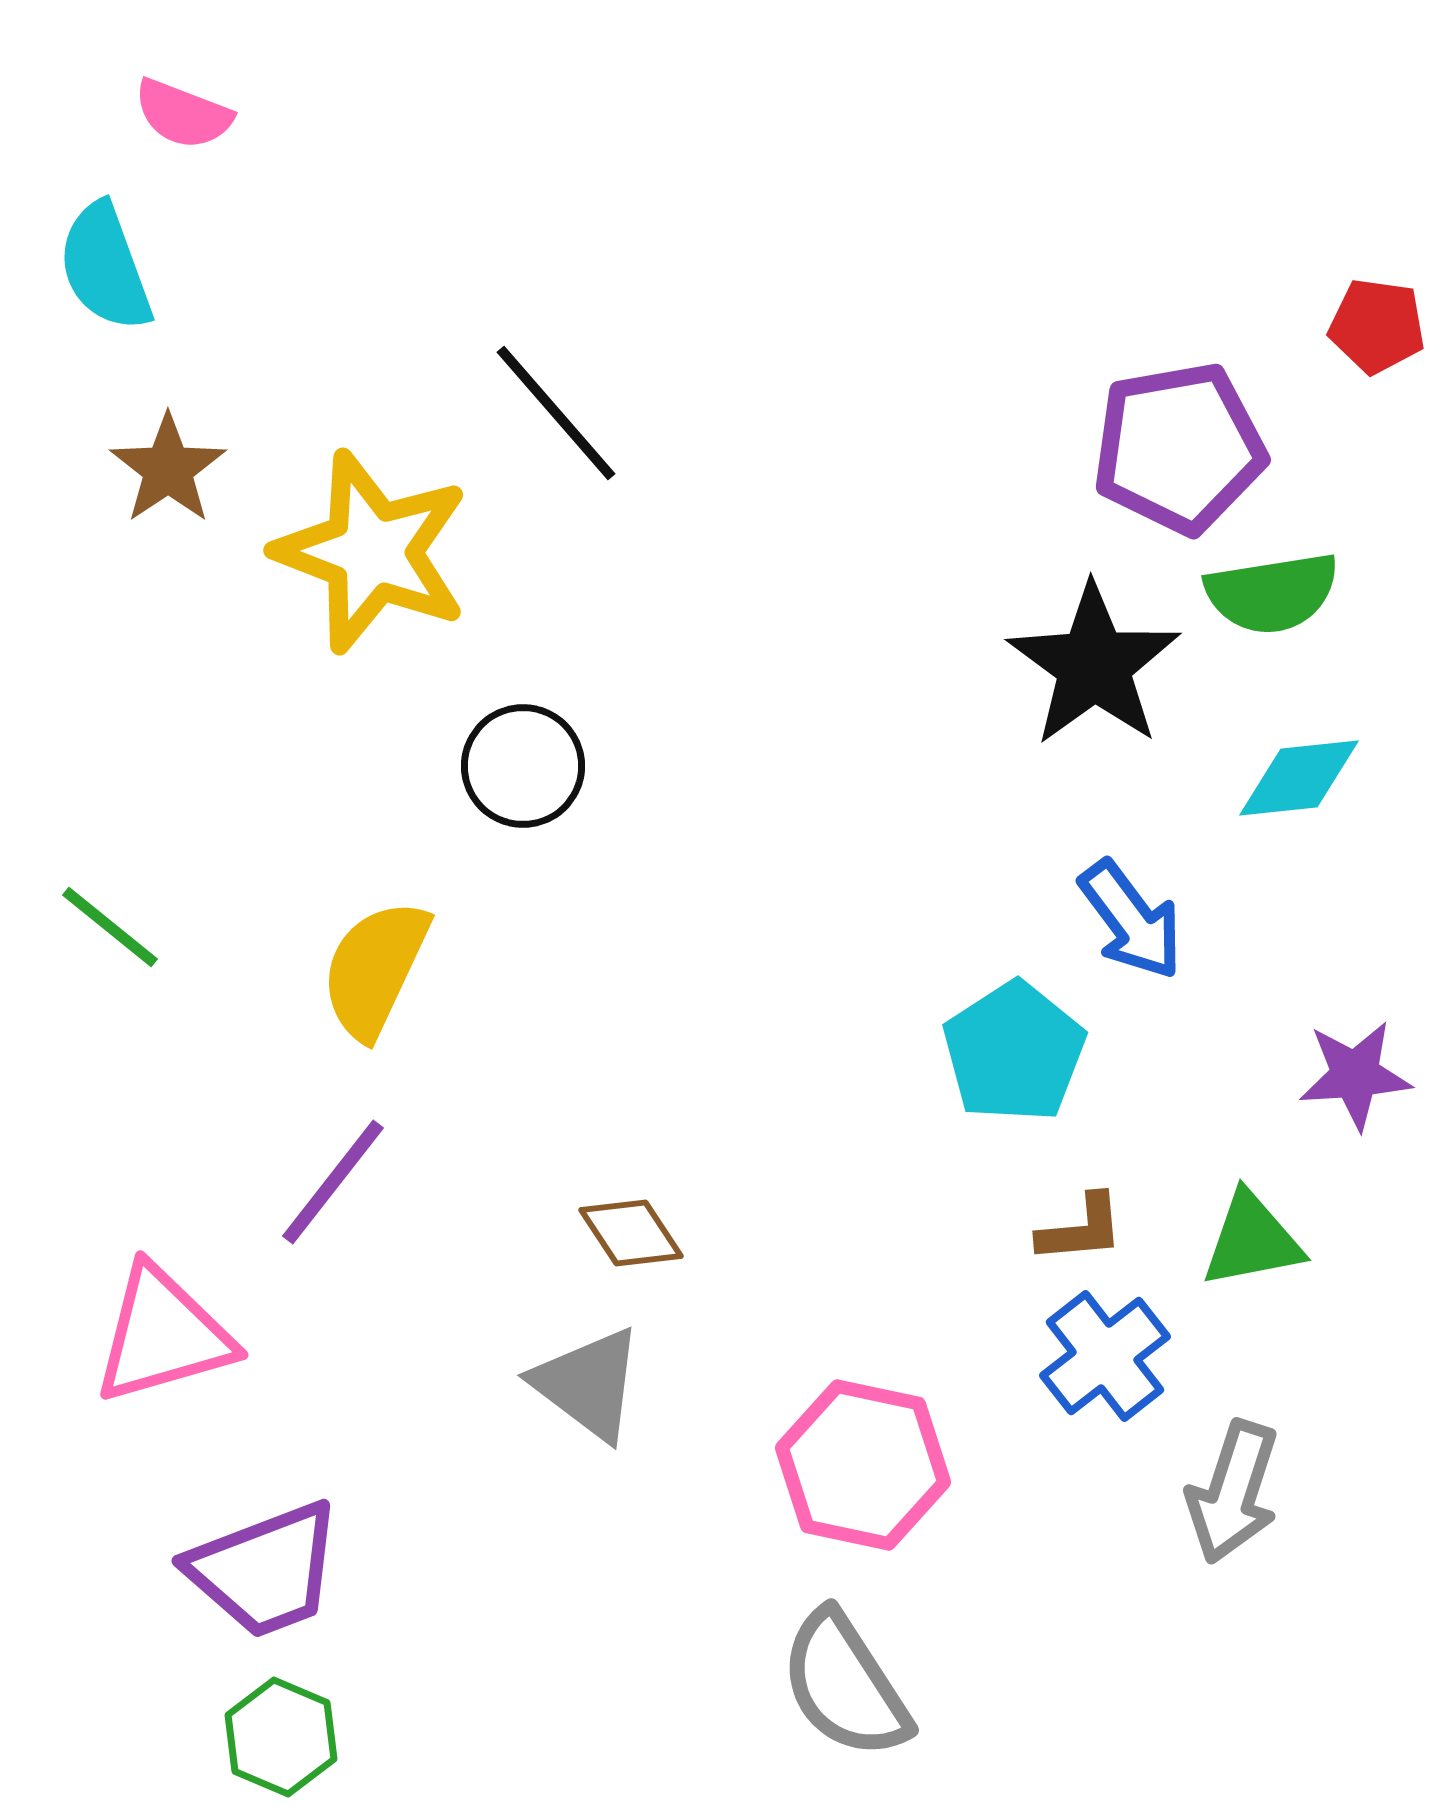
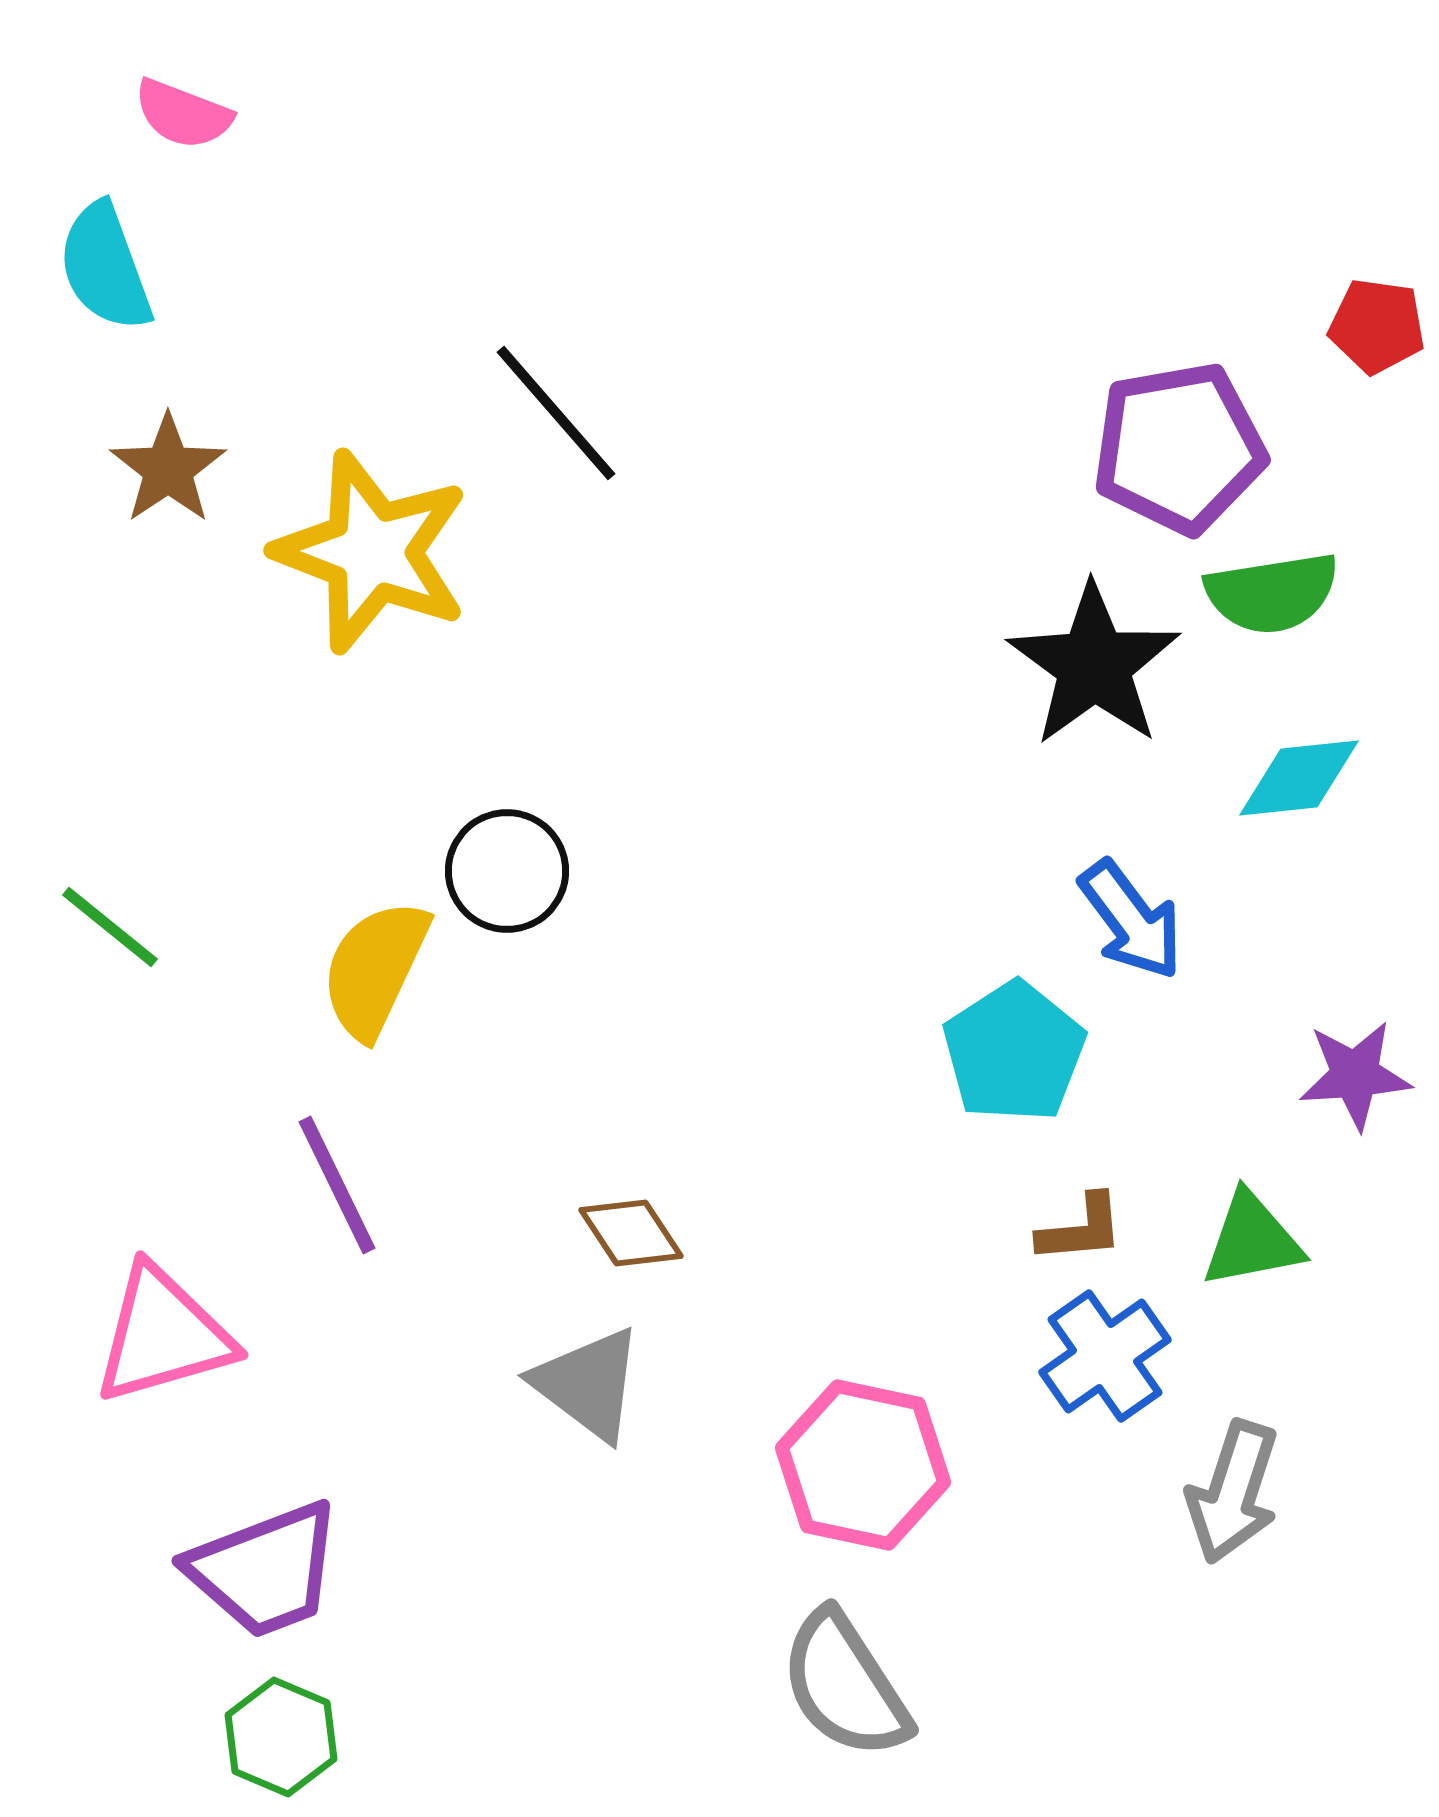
black circle: moved 16 px left, 105 px down
purple line: moved 4 px right, 3 px down; rotated 64 degrees counterclockwise
blue cross: rotated 3 degrees clockwise
